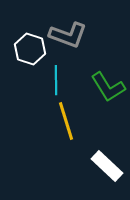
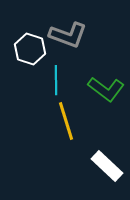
green L-shape: moved 2 px left, 2 px down; rotated 21 degrees counterclockwise
